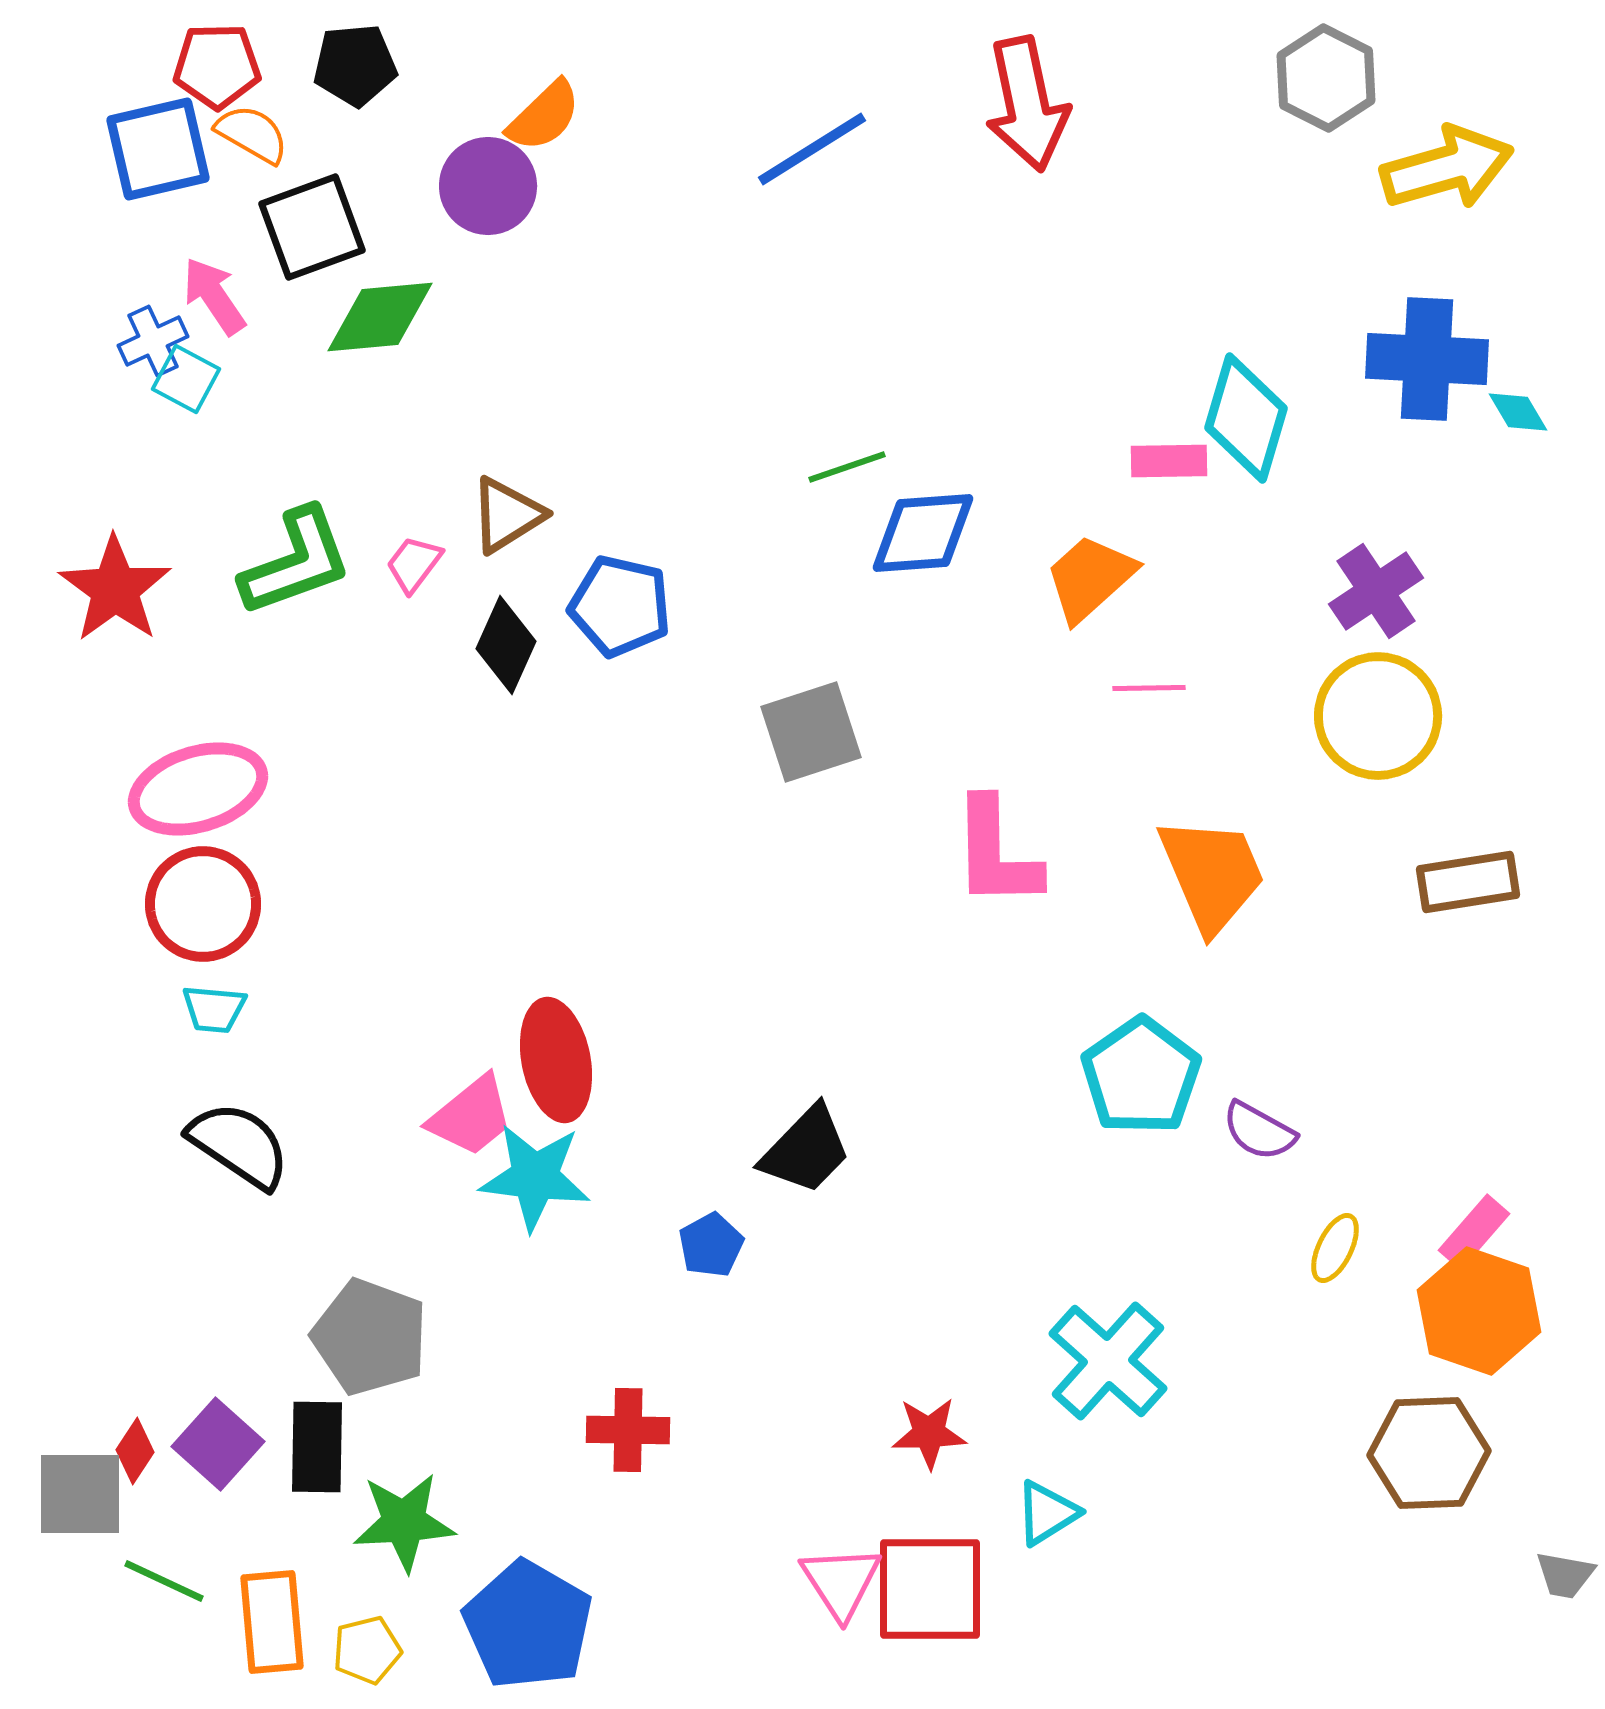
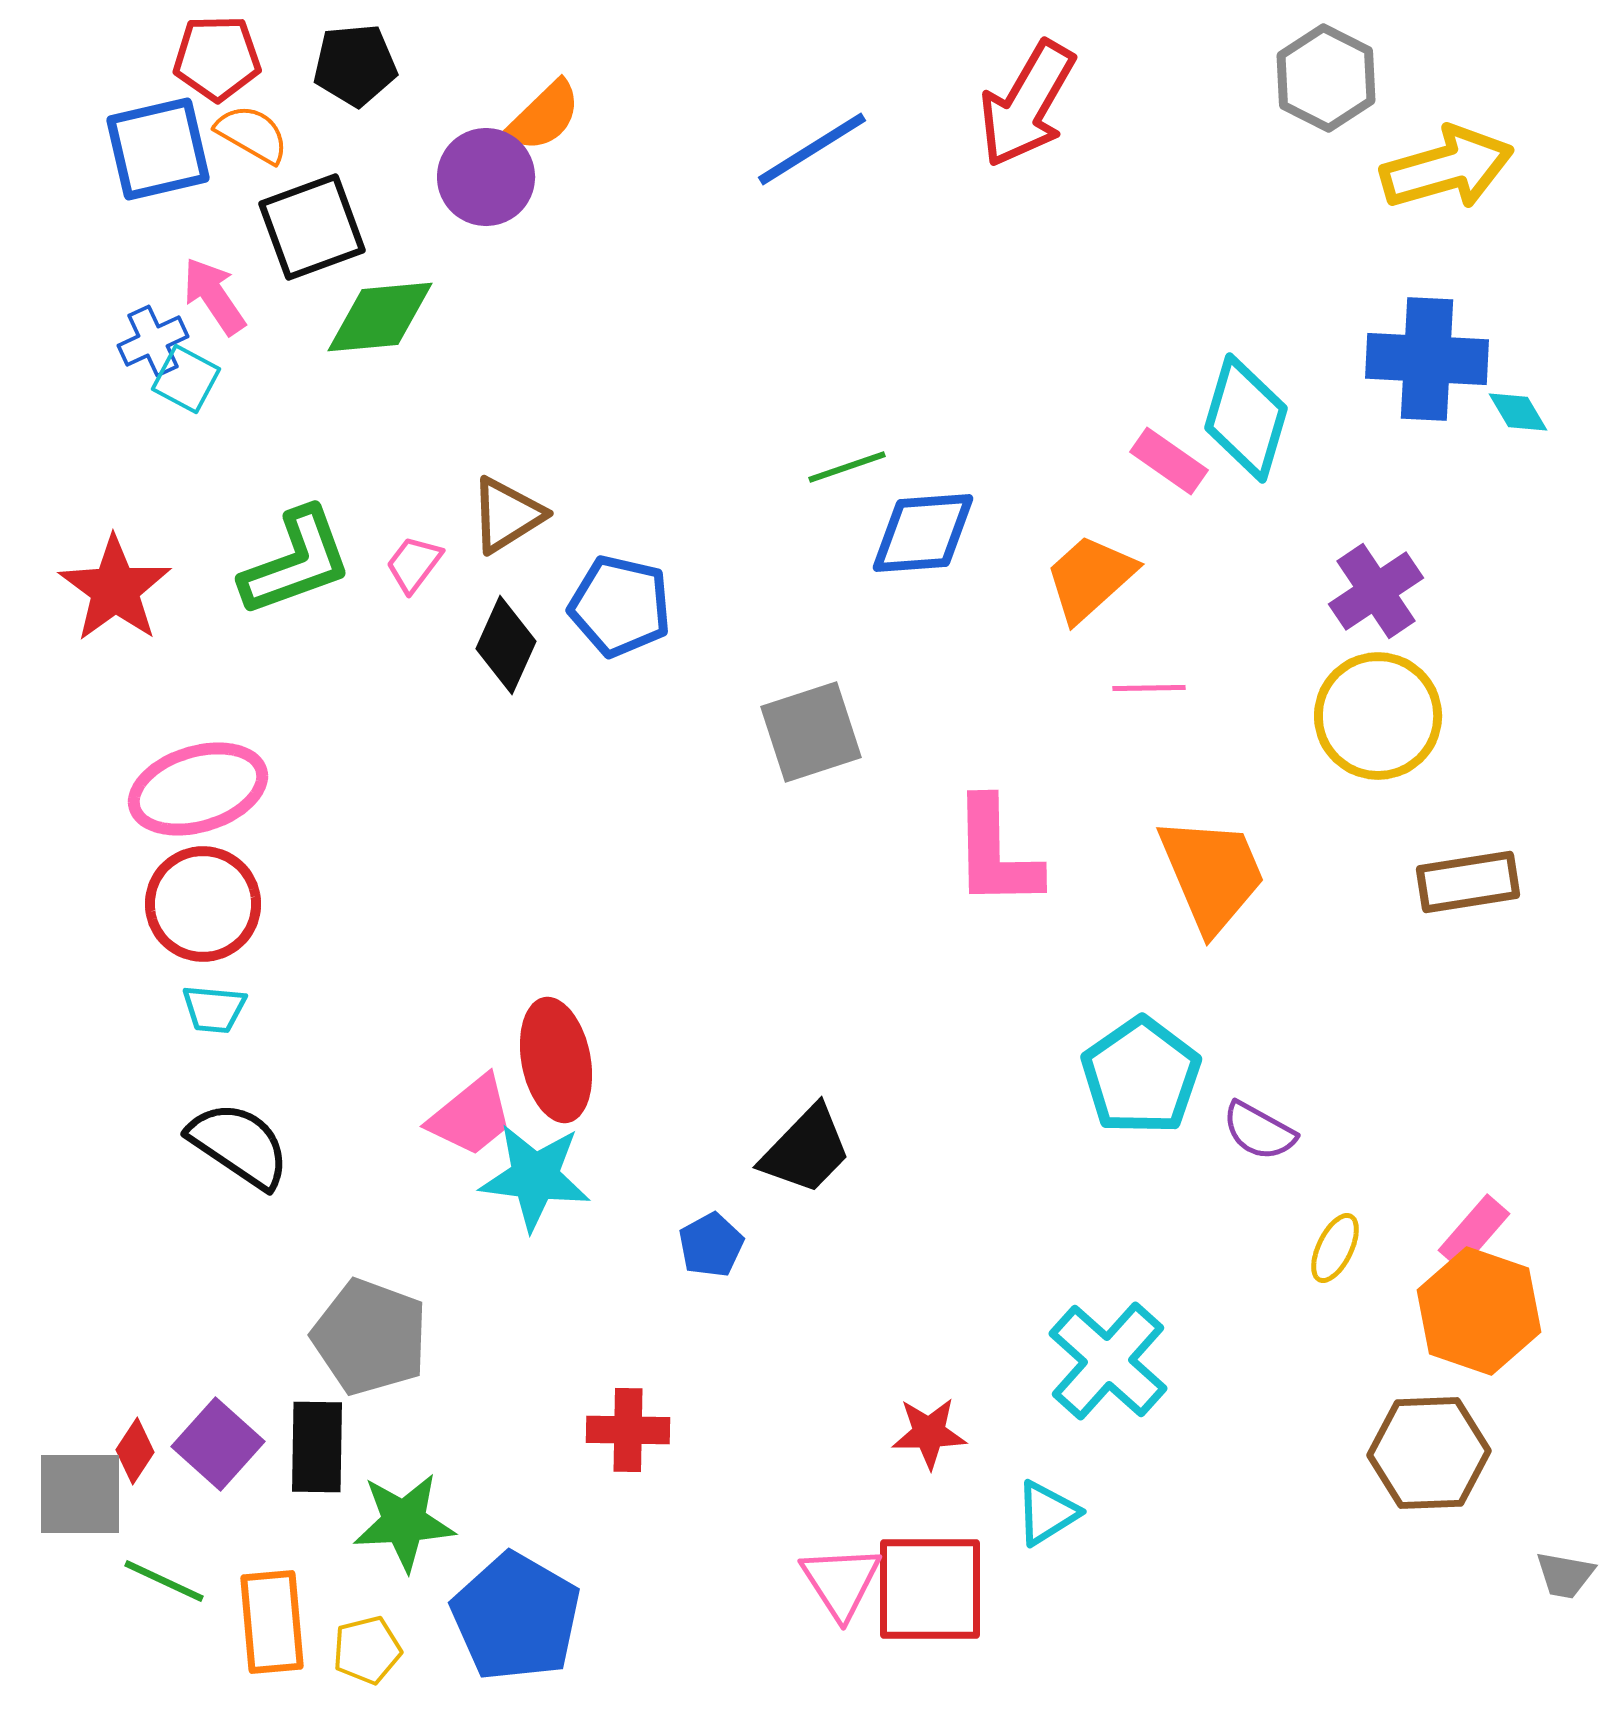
red pentagon at (217, 66): moved 8 px up
red arrow at (1027, 104): rotated 42 degrees clockwise
purple circle at (488, 186): moved 2 px left, 9 px up
pink rectangle at (1169, 461): rotated 36 degrees clockwise
blue pentagon at (528, 1625): moved 12 px left, 8 px up
